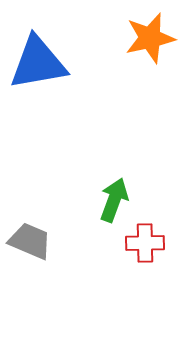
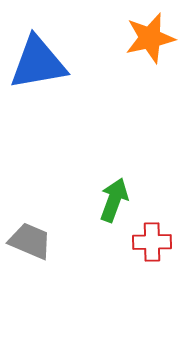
red cross: moved 7 px right, 1 px up
